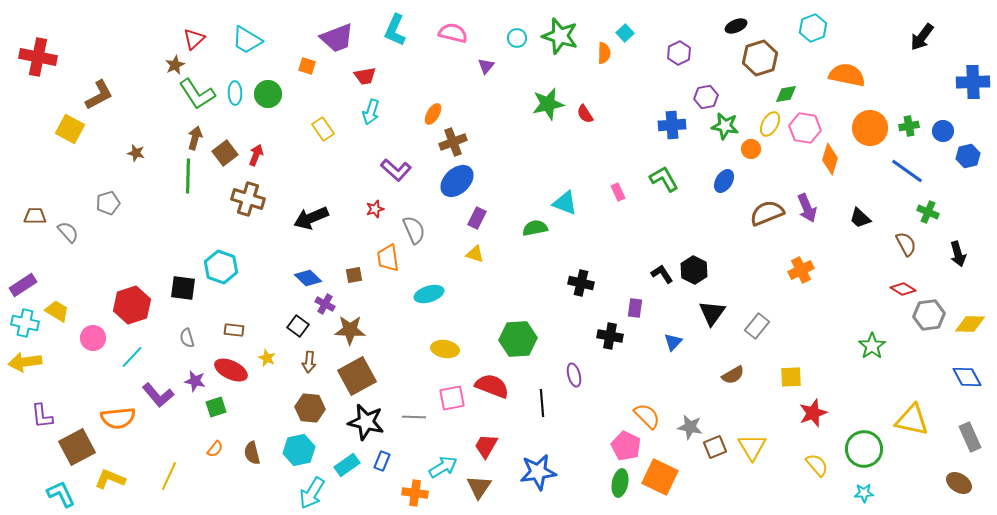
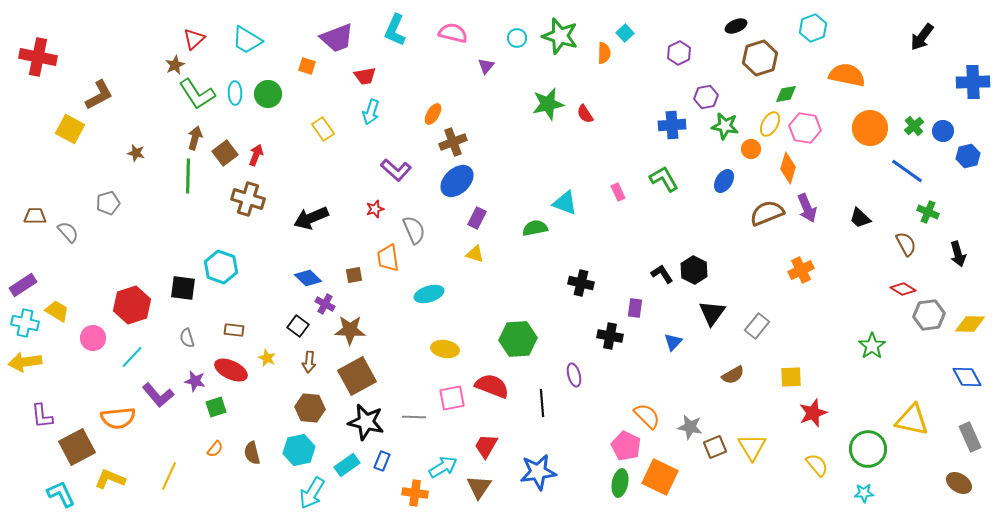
green cross at (909, 126): moved 5 px right; rotated 30 degrees counterclockwise
orange diamond at (830, 159): moved 42 px left, 9 px down
green circle at (864, 449): moved 4 px right
